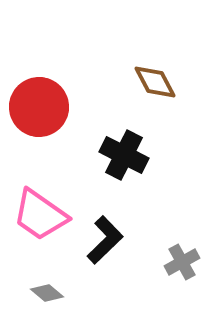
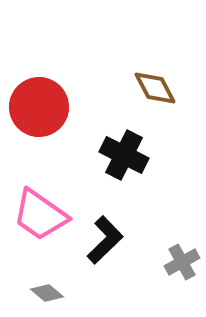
brown diamond: moved 6 px down
